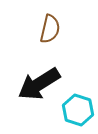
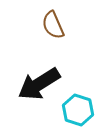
brown semicircle: moved 3 px right, 4 px up; rotated 144 degrees clockwise
